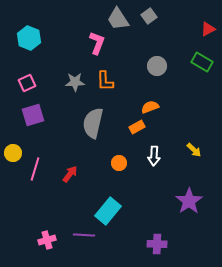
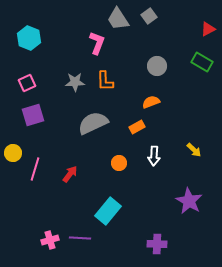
orange semicircle: moved 1 px right, 5 px up
gray semicircle: rotated 52 degrees clockwise
purple star: rotated 8 degrees counterclockwise
purple line: moved 4 px left, 3 px down
pink cross: moved 3 px right
